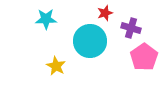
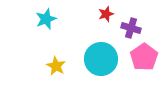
red star: moved 1 px right, 1 px down
cyan star: rotated 20 degrees counterclockwise
cyan circle: moved 11 px right, 18 px down
